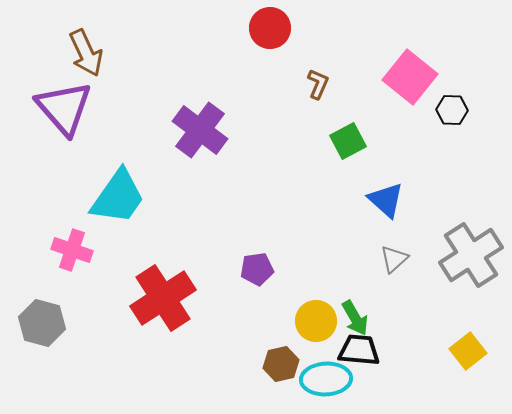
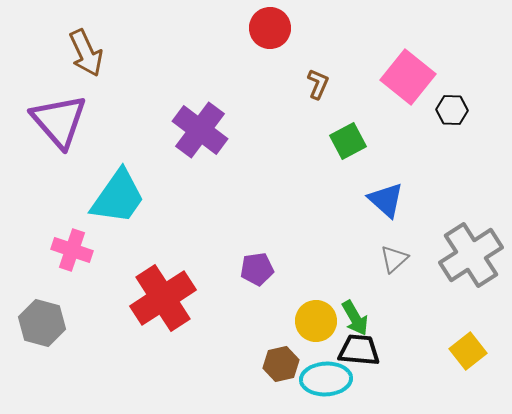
pink square: moved 2 px left
purple triangle: moved 5 px left, 13 px down
